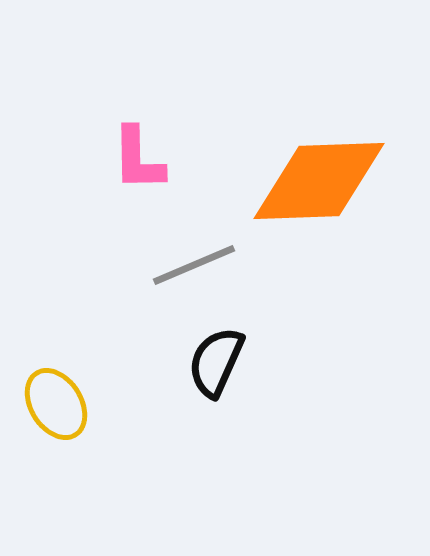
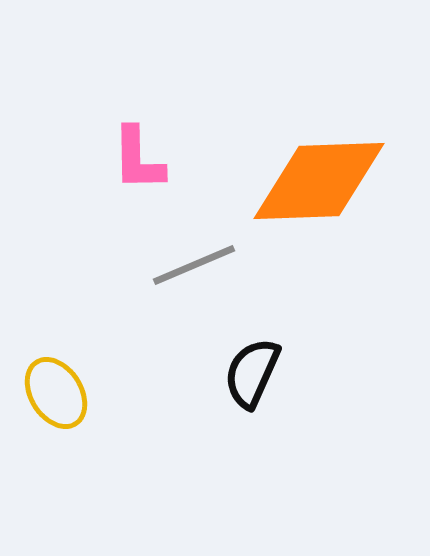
black semicircle: moved 36 px right, 11 px down
yellow ellipse: moved 11 px up
